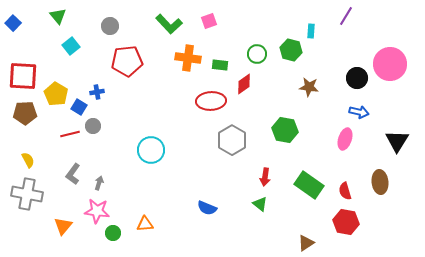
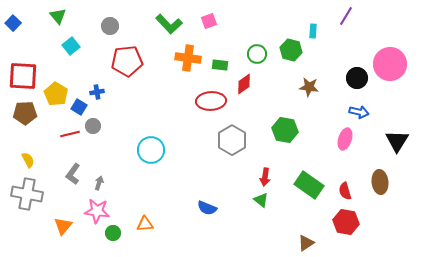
cyan rectangle at (311, 31): moved 2 px right
green triangle at (260, 204): moved 1 px right, 4 px up
